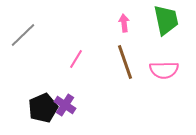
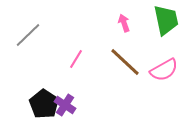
pink arrow: rotated 12 degrees counterclockwise
gray line: moved 5 px right
brown line: rotated 28 degrees counterclockwise
pink semicircle: rotated 28 degrees counterclockwise
black pentagon: moved 1 px right, 4 px up; rotated 16 degrees counterclockwise
